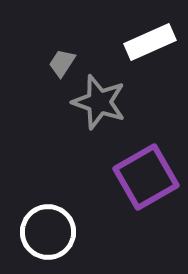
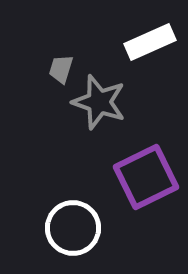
gray trapezoid: moved 1 px left, 6 px down; rotated 16 degrees counterclockwise
purple square: rotated 4 degrees clockwise
white circle: moved 25 px right, 4 px up
